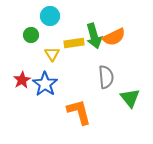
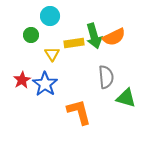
green triangle: moved 4 px left; rotated 35 degrees counterclockwise
